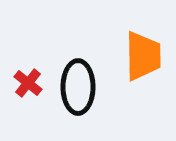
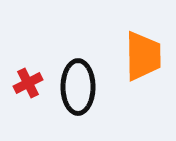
red cross: rotated 24 degrees clockwise
